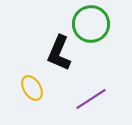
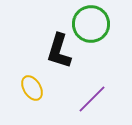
black L-shape: moved 2 px up; rotated 6 degrees counterclockwise
purple line: moved 1 px right; rotated 12 degrees counterclockwise
